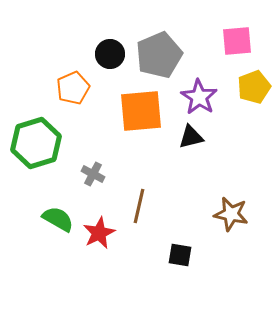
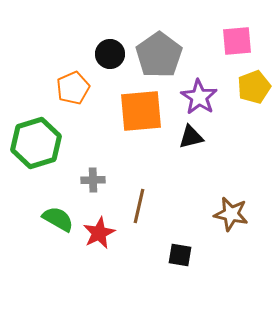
gray pentagon: rotated 12 degrees counterclockwise
gray cross: moved 6 px down; rotated 30 degrees counterclockwise
